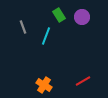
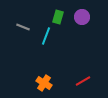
green rectangle: moved 1 px left, 2 px down; rotated 48 degrees clockwise
gray line: rotated 48 degrees counterclockwise
orange cross: moved 2 px up
